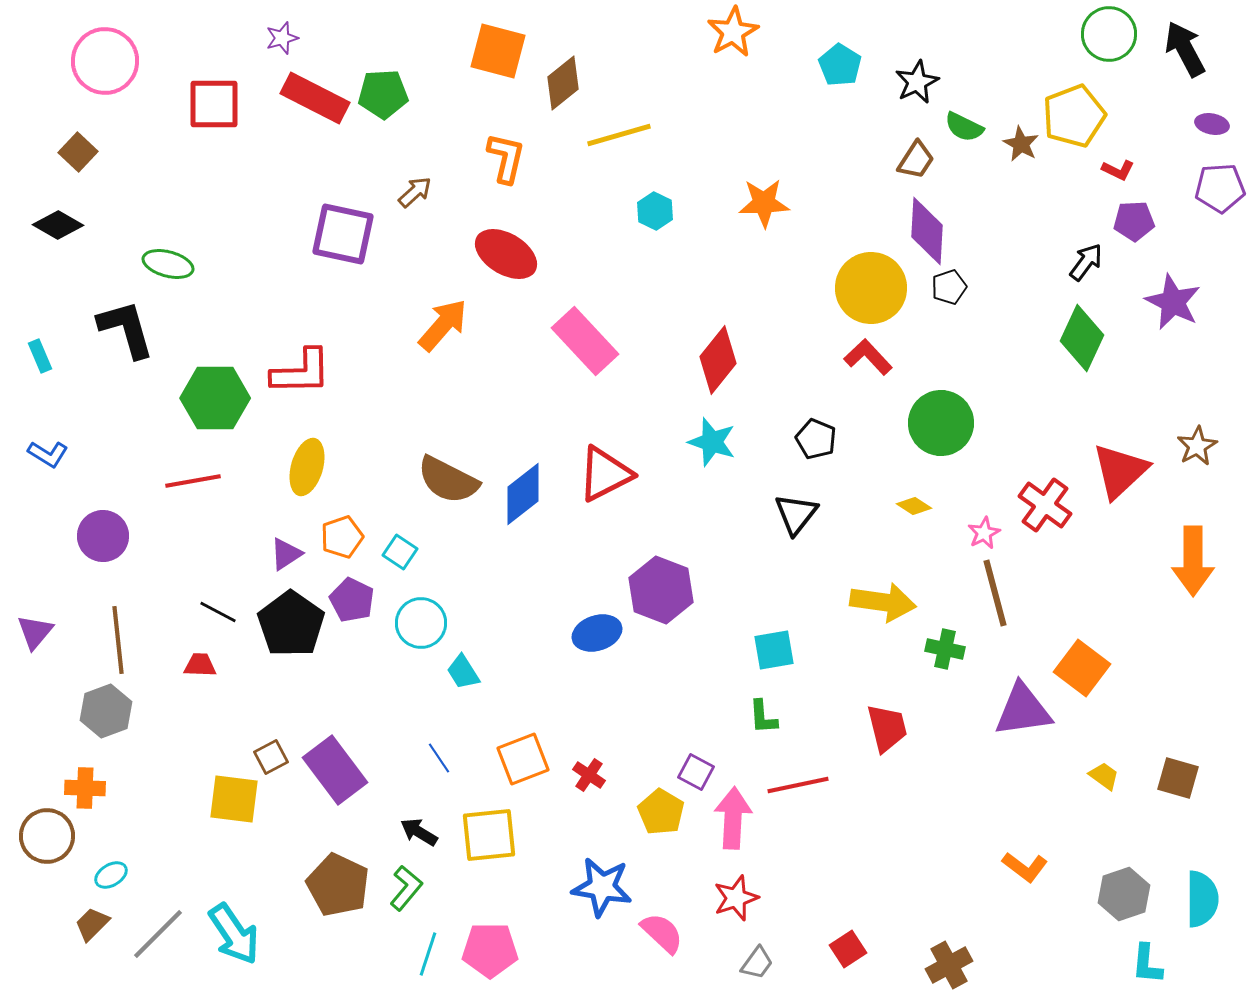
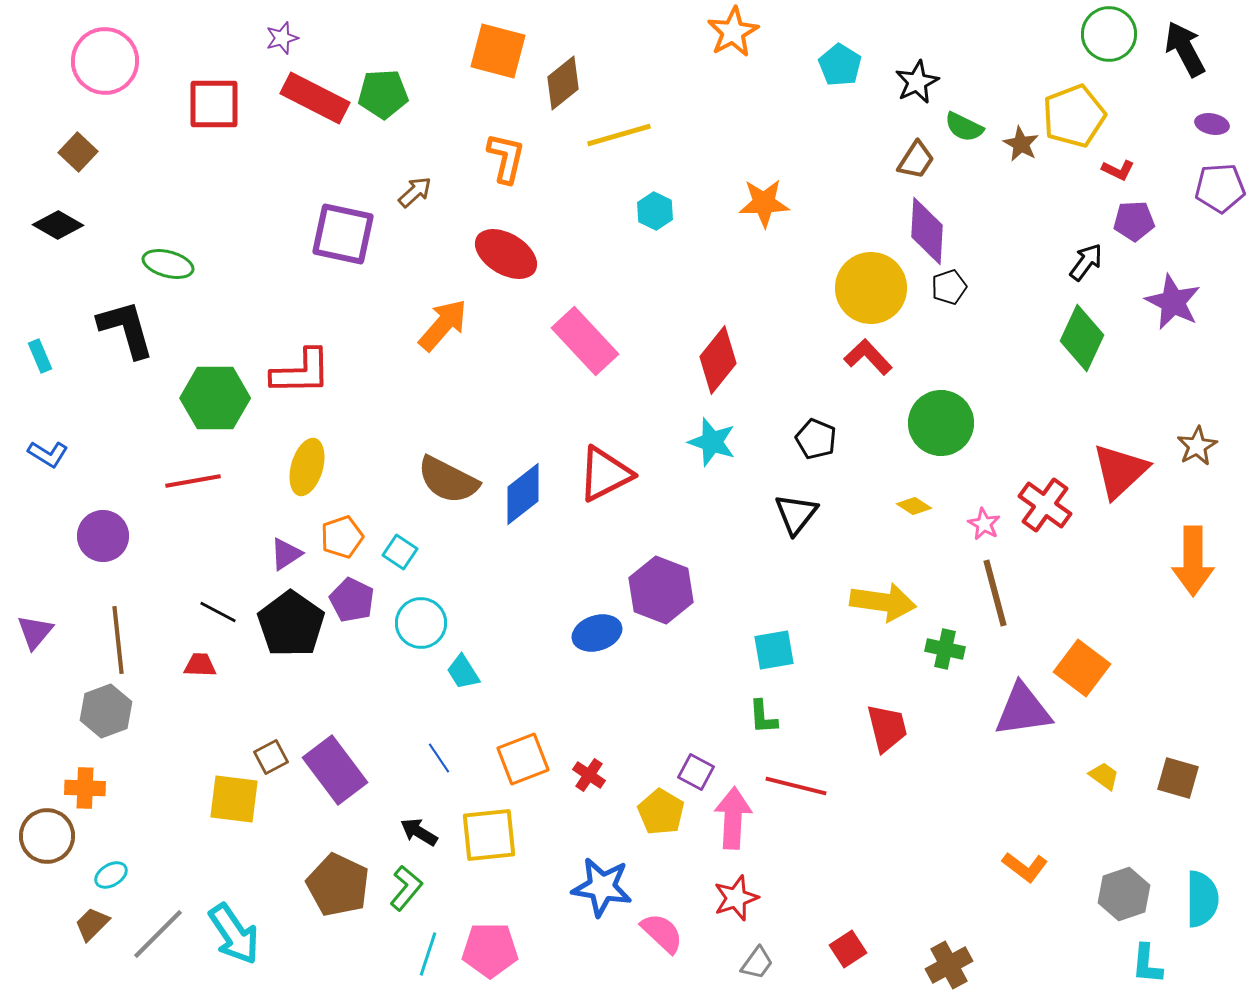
pink star at (984, 533): moved 9 px up; rotated 16 degrees counterclockwise
red line at (798, 785): moved 2 px left, 1 px down; rotated 26 degrees clockwise
